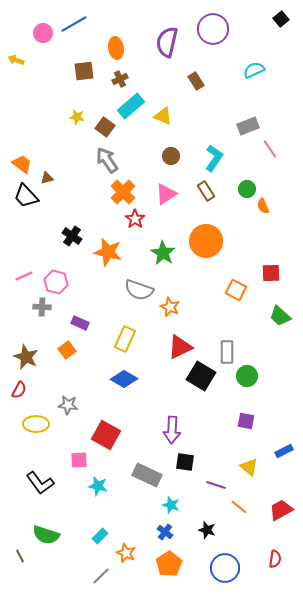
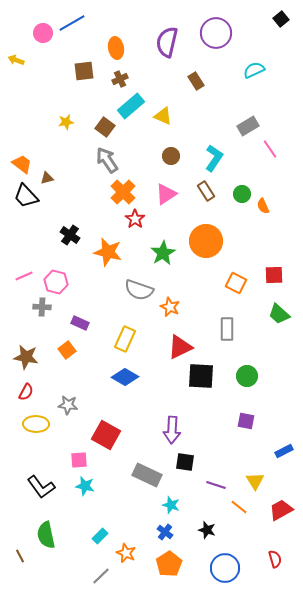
blue line at (74, 24): moved 2 px left, 1 px up
purple circle at (213, 29): moved 3 px right, 4 px down
yellow star at (77, 117): moved 11 px left, 5 px down; rotated 21 degrees counterclockwise
gray rectangle at (248, 126): rotated 10 degrees counterclockwise
green circle at (247, 189): moved 5 px left, 5 px down
black cross at (72, 236): moved 2 px left, 1 px up
green star at (163, 253): rotated 10 degrees clockwise
red square at (271, 273): moved 3 px right, 2 px down
orange square at (236, 290): moved 7 px up
green trapezoid at (280, 316): moved 1 px left, 2 px up
gray rectangle at (227, 352): moved 23 px up
brown star at (26, 357): rotated 15 degrees counterclockwise
black square at (201, 376): rotated 28 degrees counterclockwise
blue diamond at (124, 379): moved 1 px right, 2 px up
red semicircle at (19, 390): moved 7 px right, 2 px down
yellow triangle at (249, 467): moved 6 px right, 14 px down; rotated 18 degrees clockwise
black L-shape at (40, 483): moved 1 px right, 4 px down
cyan star at (98, 486): moved 13 px left
green semicircle at (46, 535): rotated 60 degrees clockwise
red semicircle at (275, 559): rotated 24 degrees counterclockwise
